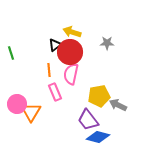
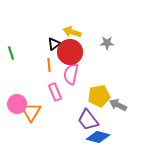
black triangle: moved 1 px left, 1 px up
orange line: moved 5 px up
